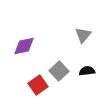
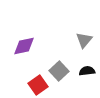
gray triangle: moved 1 px right, 5 px down
